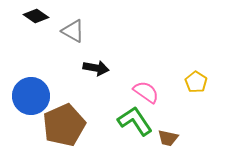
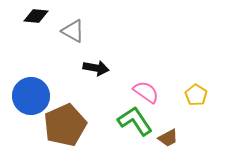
black diamond: rotated 30 degrees counterclockwise
yellow pentagon: moved 13 px down
brown pentagon: moved 1 px right
brown trapezoid: rotated 40 degrees counterclockwise
